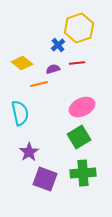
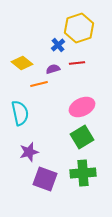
green square: moved 3 px right
purple star: rotated 18 degrees clockwise
